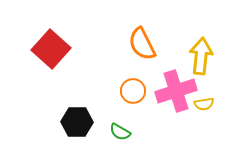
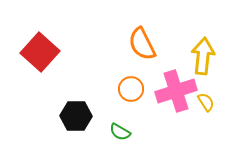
red square: moved 11 px left, 3 px down
yellow arrow: moved 2 px right
orange circle: moved 2 px left, 2 px up
yellow semicircle: moved 2 px right, 2 px up; rotated 114 degrees counterclockwise
black hexagon: moved 1 px left, 6 px up
